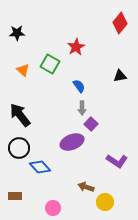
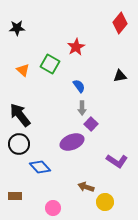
black star: moved 5 px up
black circle: moved 4 px up
